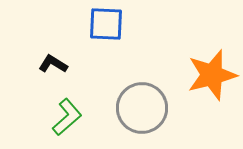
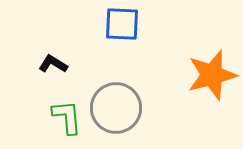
blue square: moved 16 px right
gray circle: moved 26 px left
green L-shape: rotated 54 degrees counterclockwise
